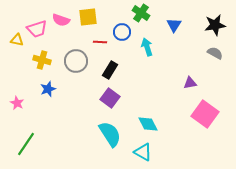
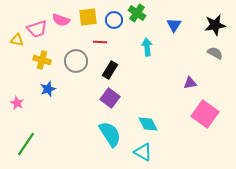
green cross: moved 4 px left
blue circle: moved 8 px left, 12 px up
cyan arrow: rotated 12 degrees clockwise
